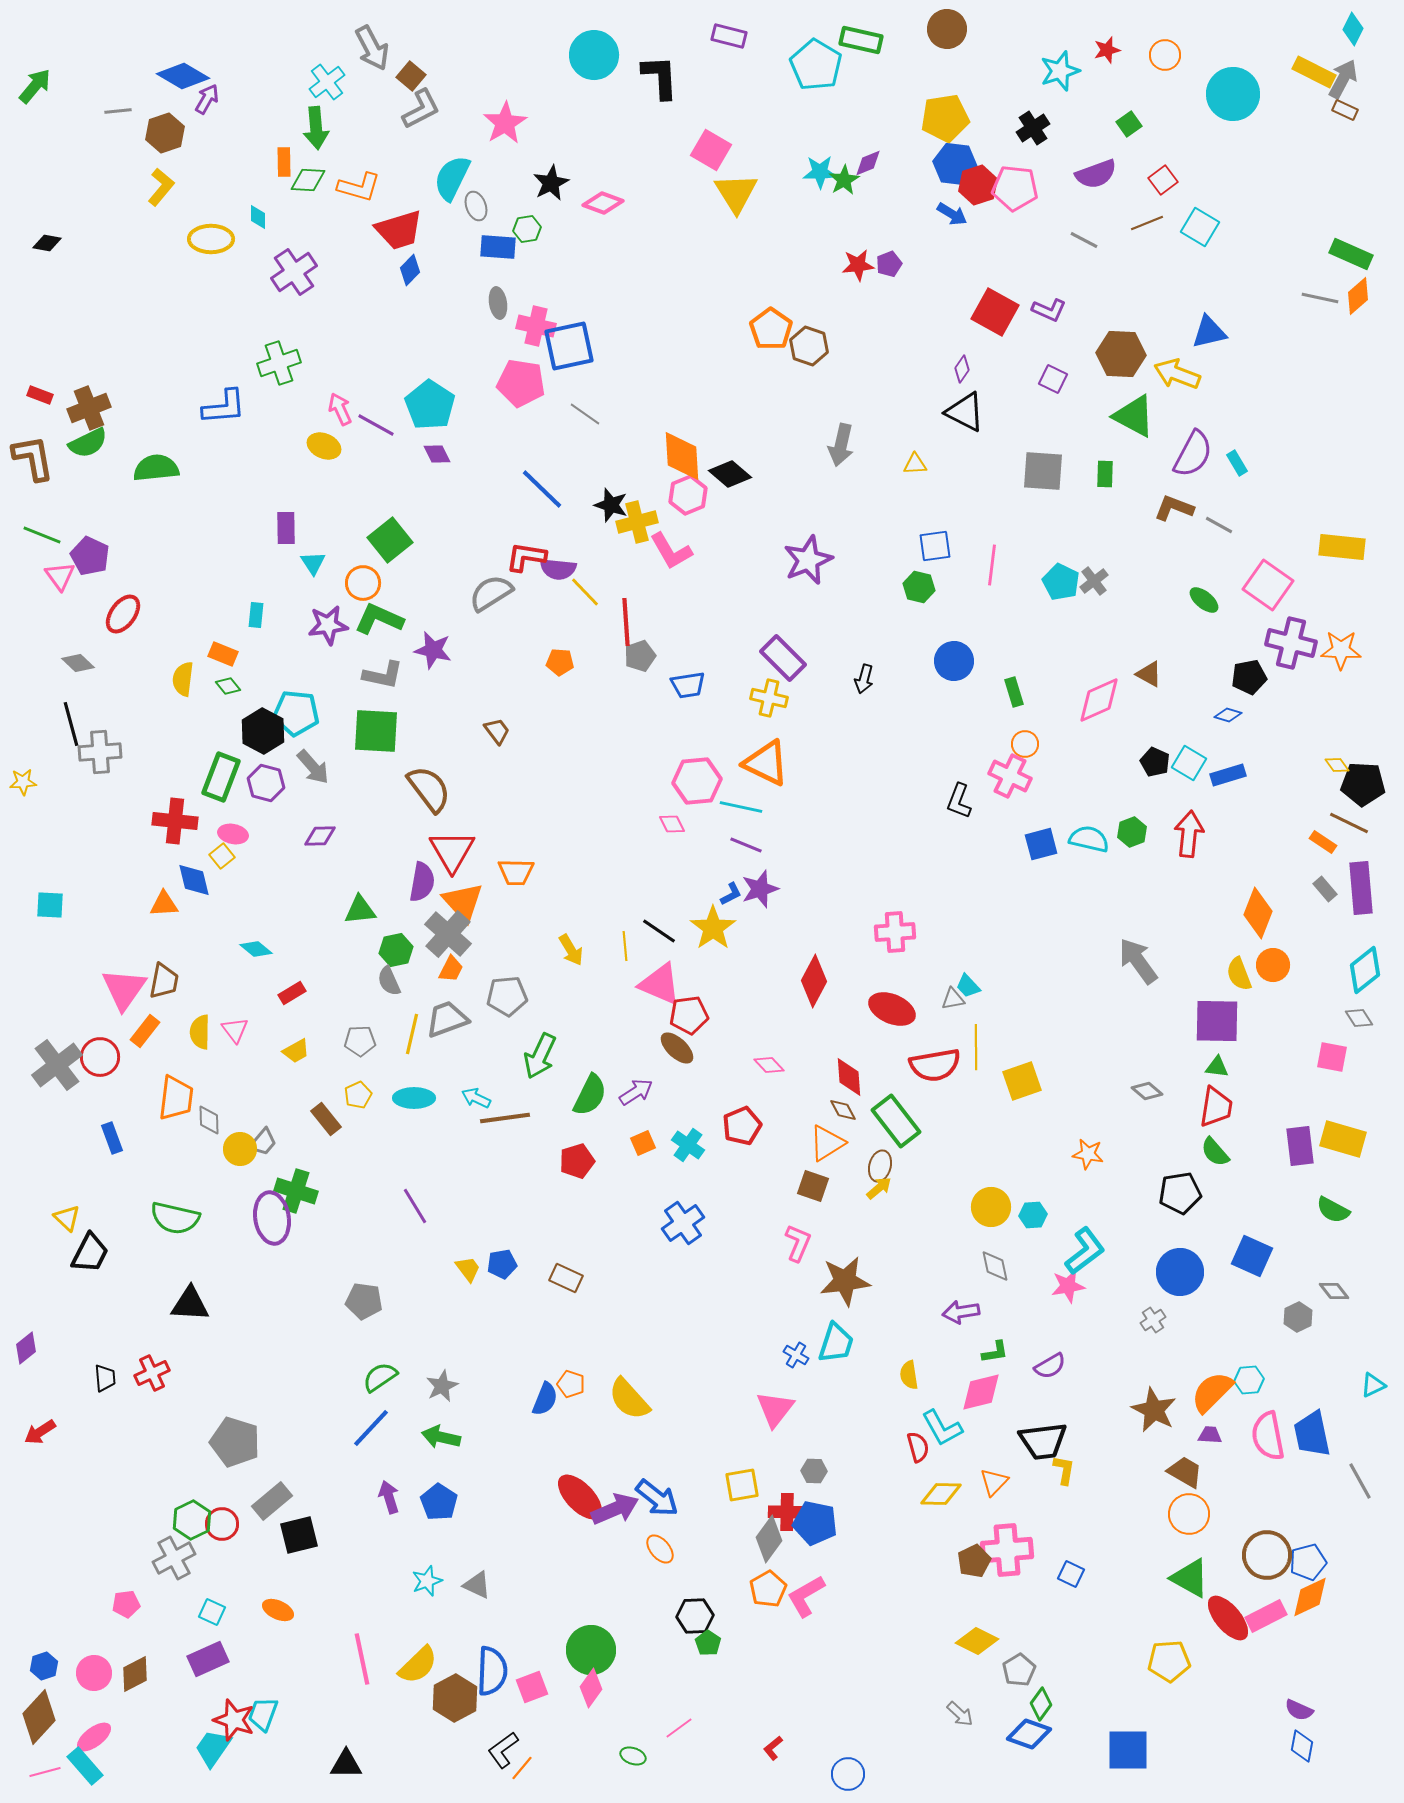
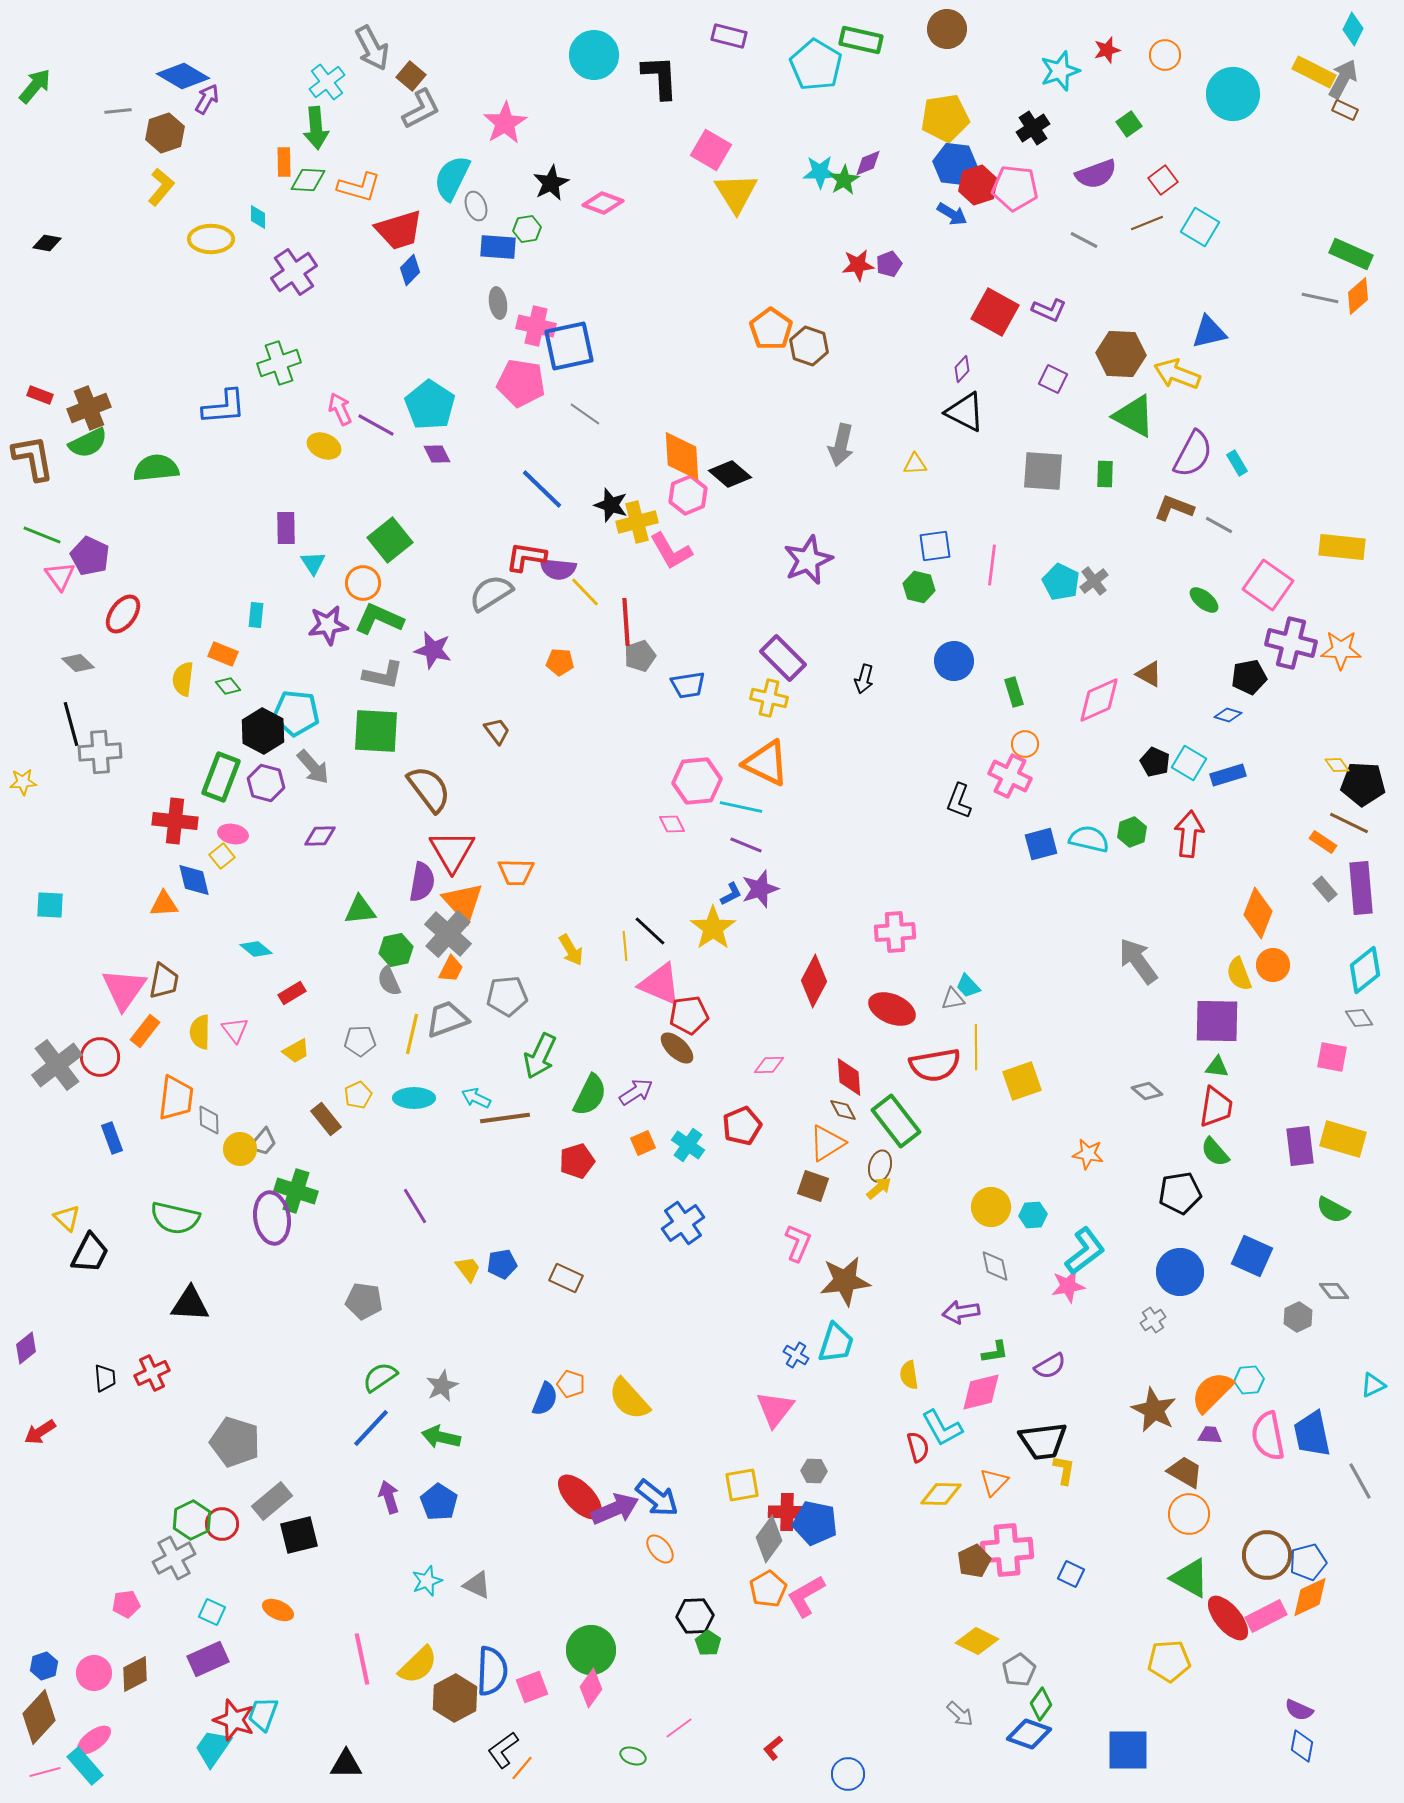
purple diamond at (962, 369): rotated 8 degrees clockwise
black line at (659, 931): moved 9 px left; rotated 9 degrees clockwise
pink diamond at (769, 1065): rotated 48 degrees counterclockwise
pink ellipse at (94, 1737): moved 3 px down
